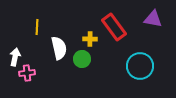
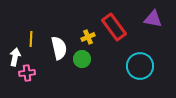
yellow line: moved 6 px left, 12 px down
yellow cross: moved 2 px left, 2 px up; rotated 24 degrees counterclockwise
